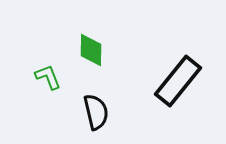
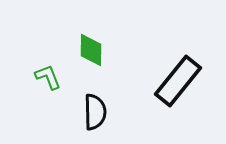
black semicircle: moved 1 px left; rotated 12 degrees clockwise
